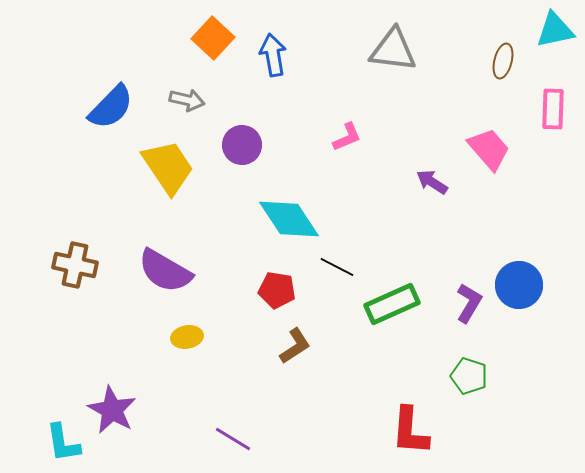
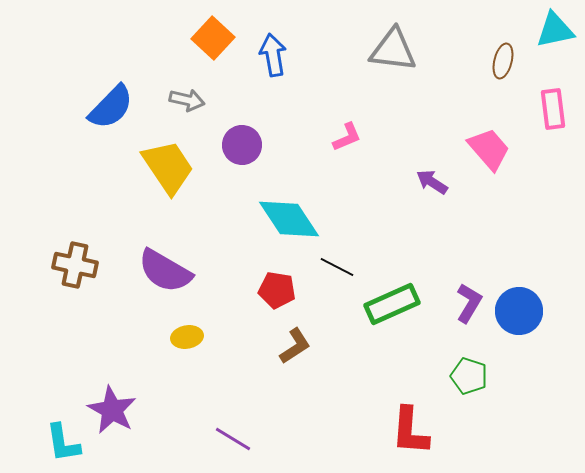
pink rectangle: rotated 9 degrees counterclockwise
blue circle: moved 26 px down
